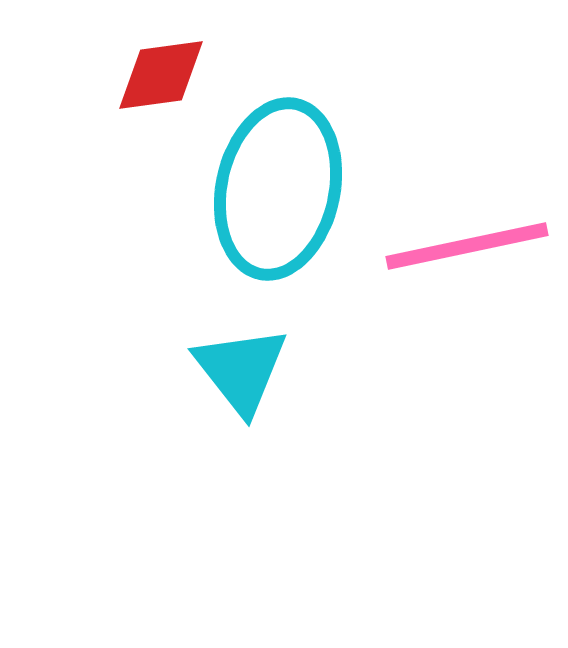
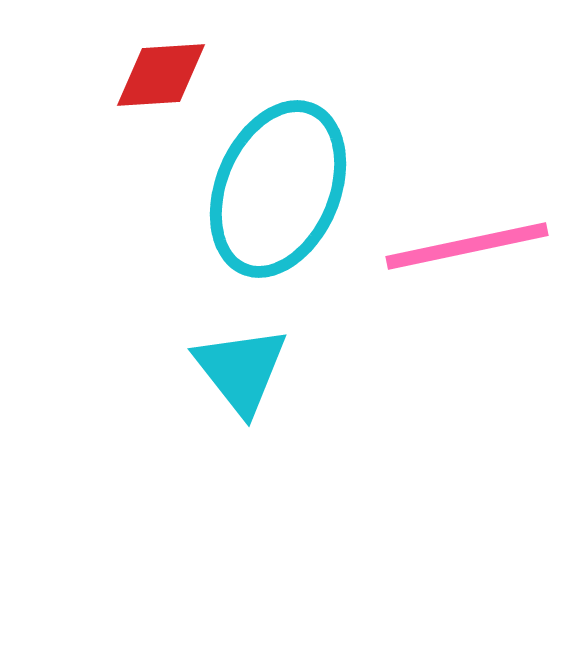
red diamond: rotated 4 degrees clockwise
cyan ellipse: rotated 11 degrees clockwise
